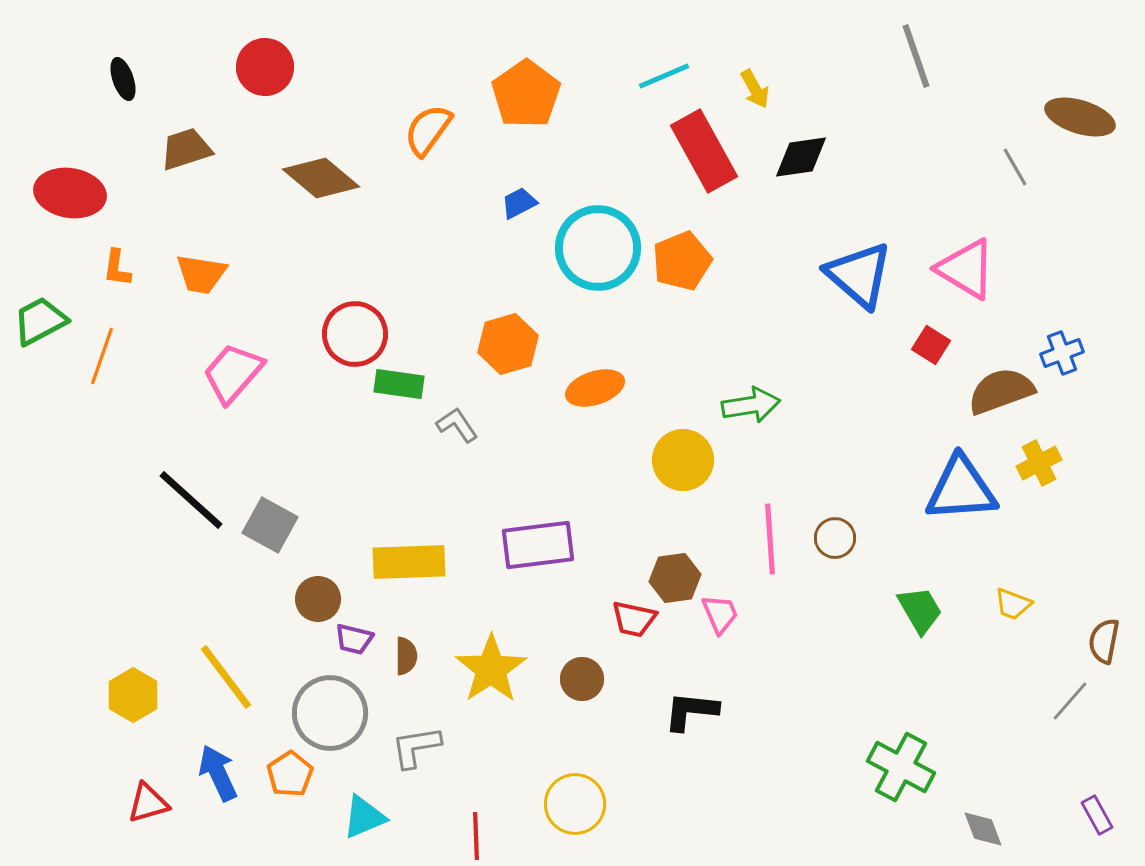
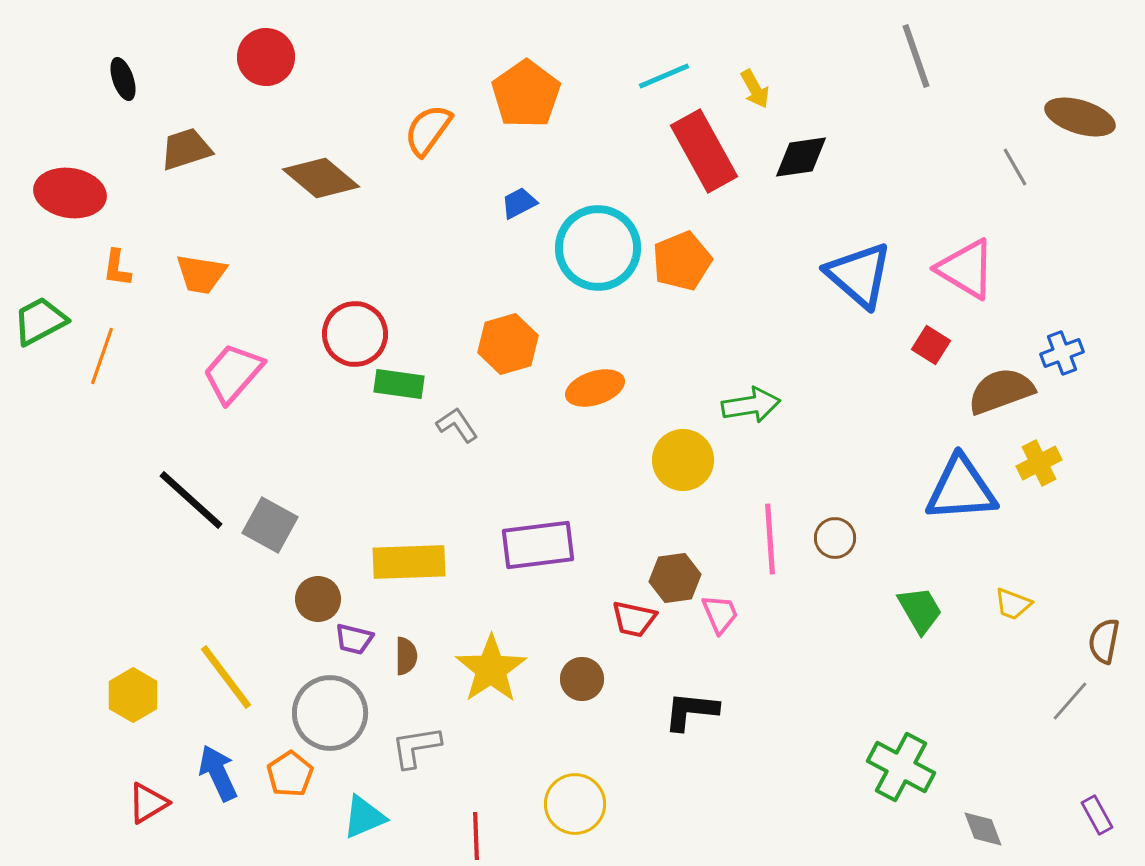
red circle at (265, 67): moved 1 px right, 10 px up
red triangle at (148, 803): rotated 15 degrees counterclockwise
